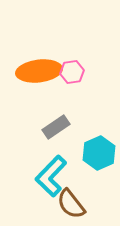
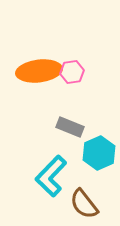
gray rectangle: moved 14 px right; rotated 56 degrees clockwise
brown semicircle: moved 13 px right
